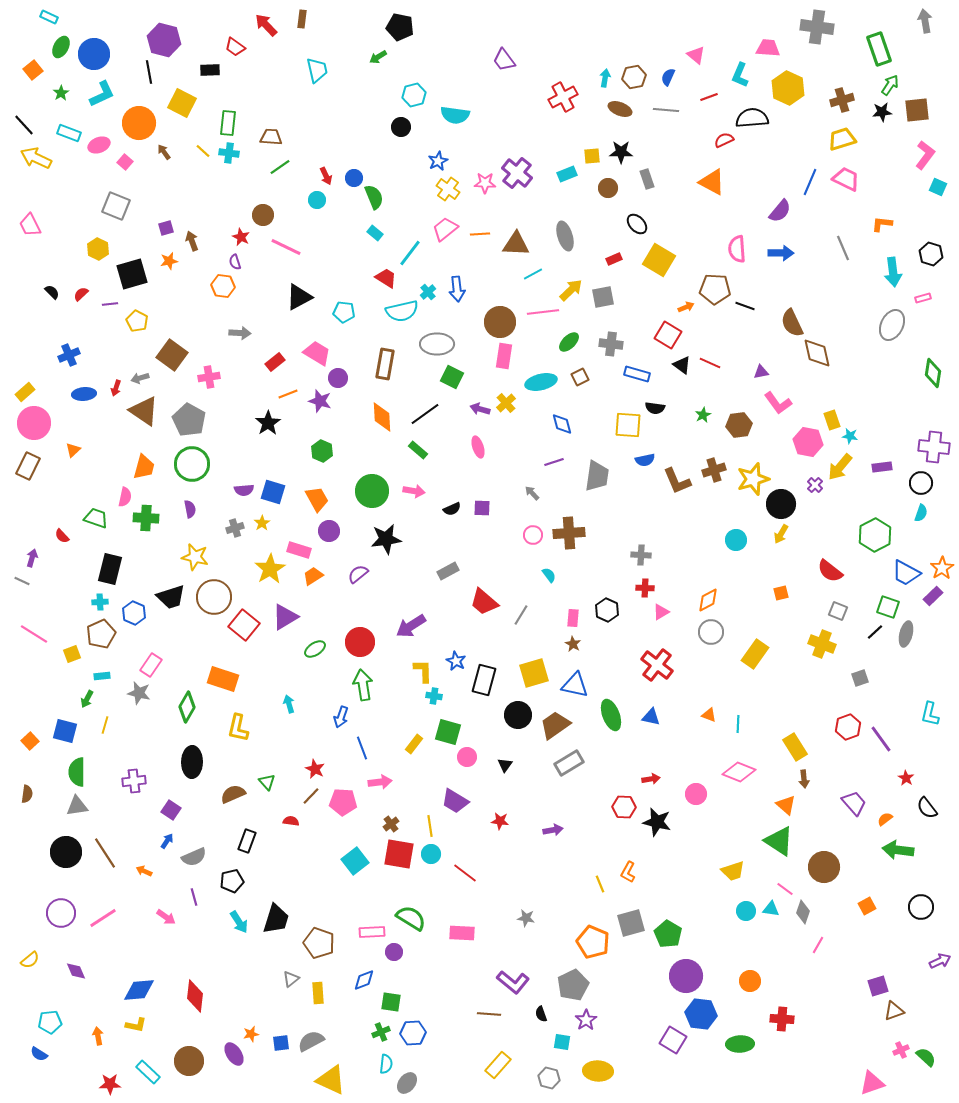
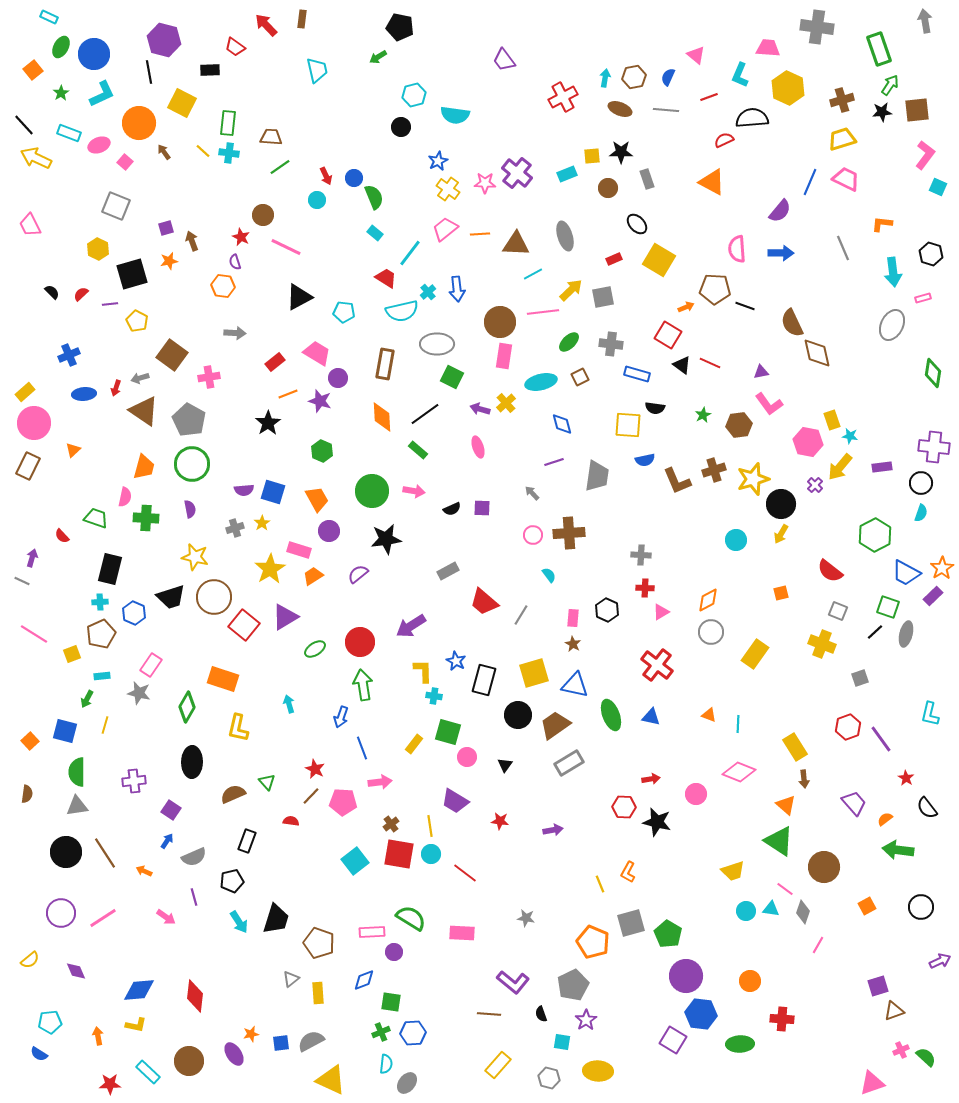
gray arrow at (240, 333): moved 5 px left
pink L-shape at (778, 403): moved 9 px left, 1 px down
